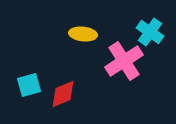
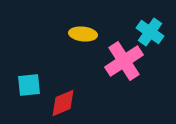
cyan square: rotated 10 degrees clockwise
red diamond: moved 9 px down
